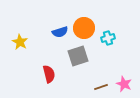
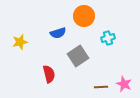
orange circle: moved 12 px up
blue semicircle: moved 2 px left, 1 px down
yellow star: rotated 28 degrees clockwise
gray square: rotated 15 degrees counterclockwise
brown line: rotated 16 degrees clockwise
